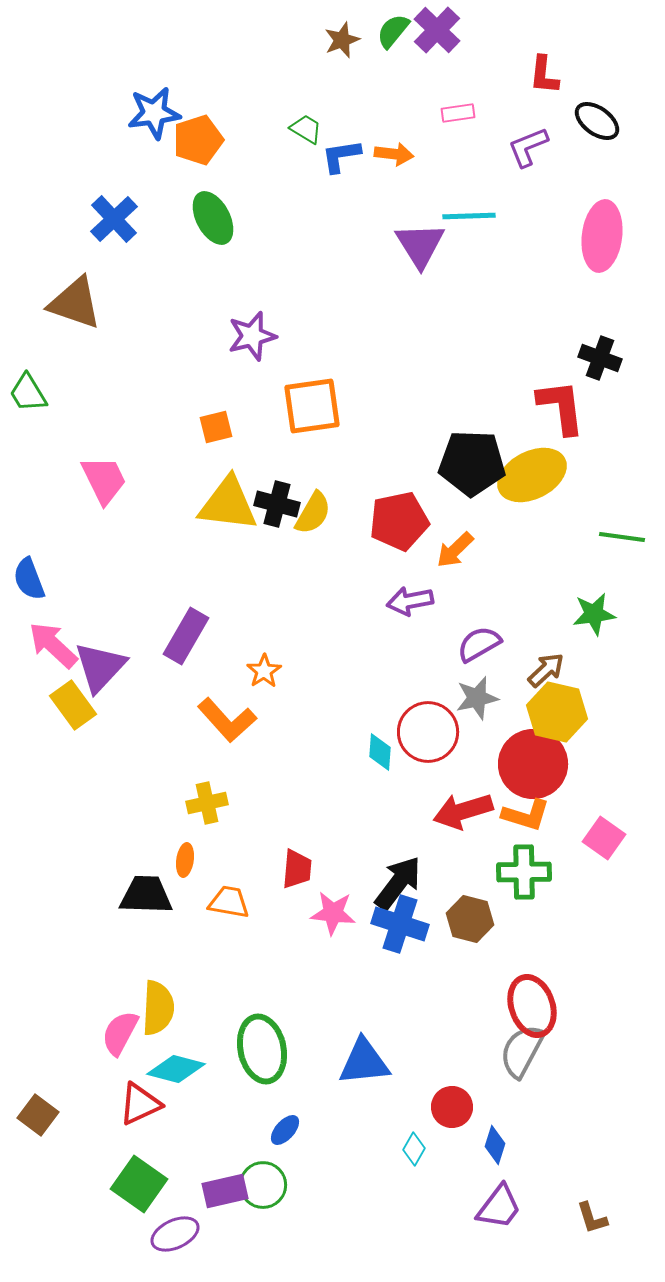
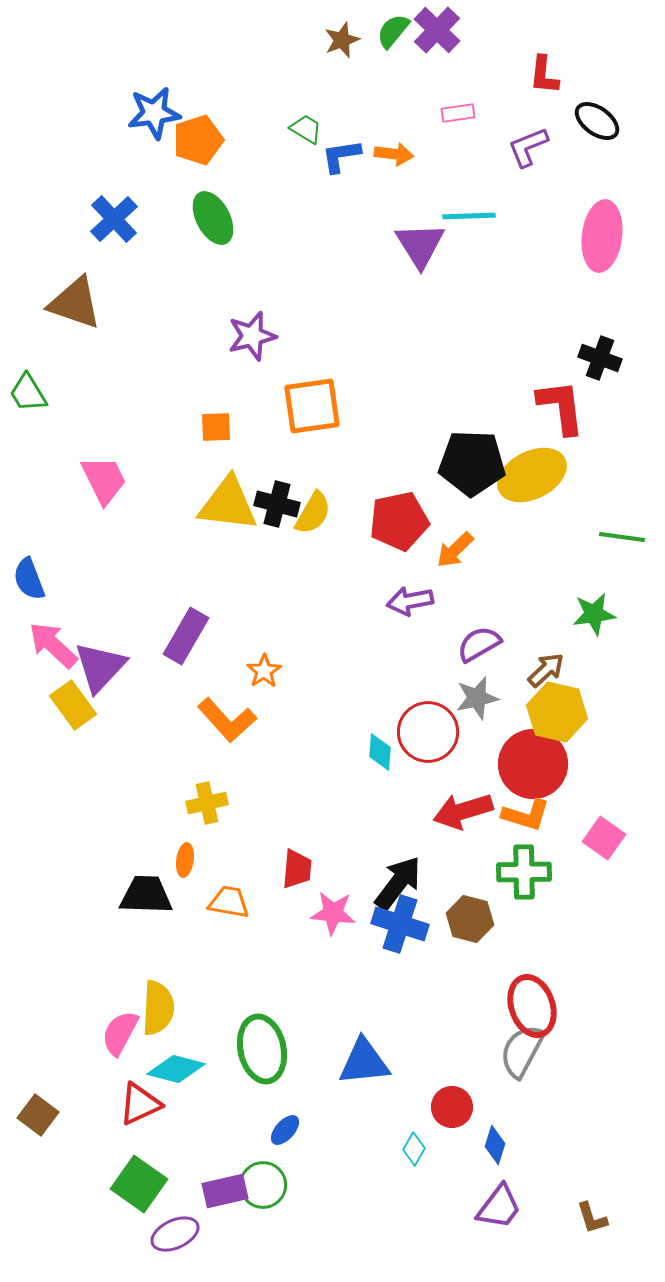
orange square at (216, 427): rotated 12 degrees clockwise
